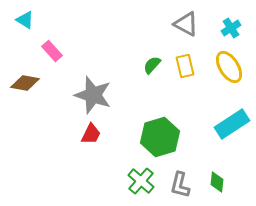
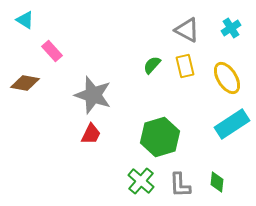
gray triangle: moved 1 px right, 6 px down
yellow ellipse: moved 2 px left, 11 px down
gray L-shape: rotated 16 degrees counterclockwise
